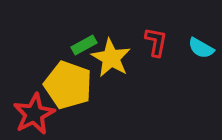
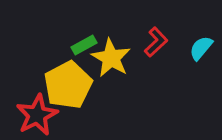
red L-shape: rotated 36 degrees clockwise
cyan semicircle: rotated 100 degrees clockwise
yellow pentagon: rotated 24 degrees clockwise
red star: moved 3 px right, 1 px down
